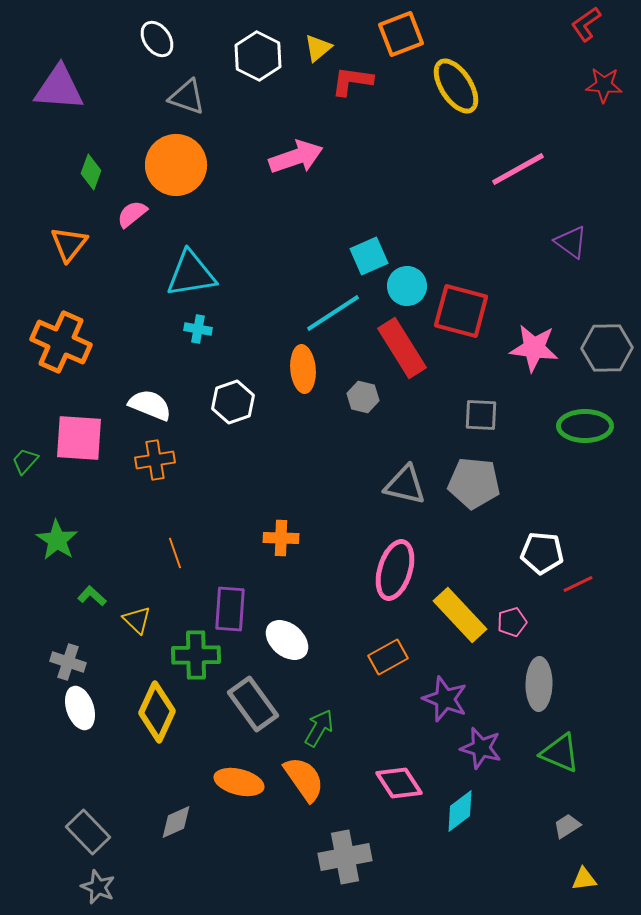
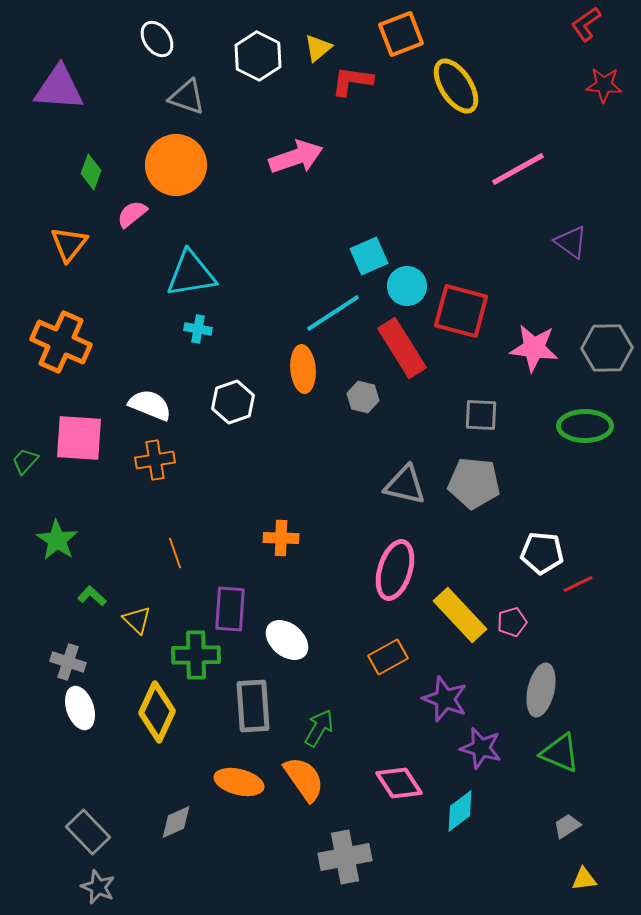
gray ellipse at (539, 684): moved 2 px right, 6 px down; rotated 12 degrees clockwise
gray rectangle at (253, 704): moved 2 px down; rotated 32 degrees clockwise
